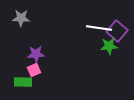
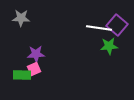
purple square: moved 6 px up
pink square: moved 1 px up
green rectangle: moved 1 px left, 7 px up
